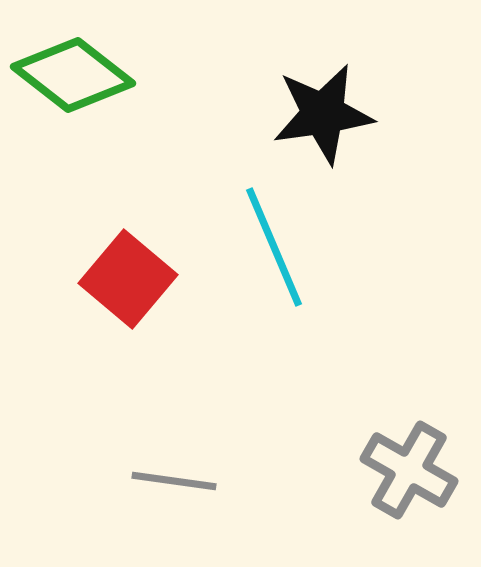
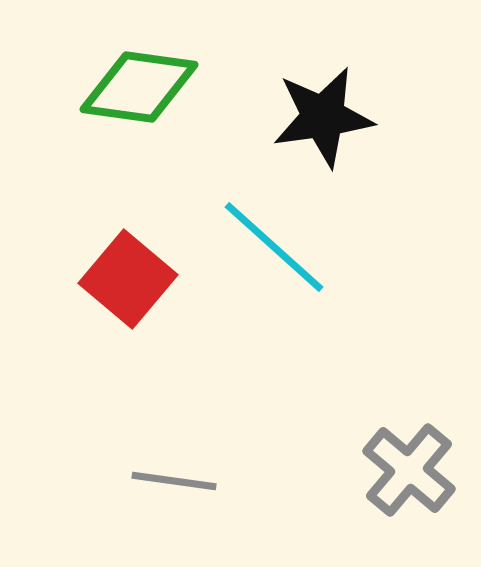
green diamond: moved 66 px right, 12 px down; rotated 30 degrees counterclockwise
black star: moved 3 px down
cyan line: rotated 25 degrees counterclockwise
gray cross: rotated 10 degrees clockwise
